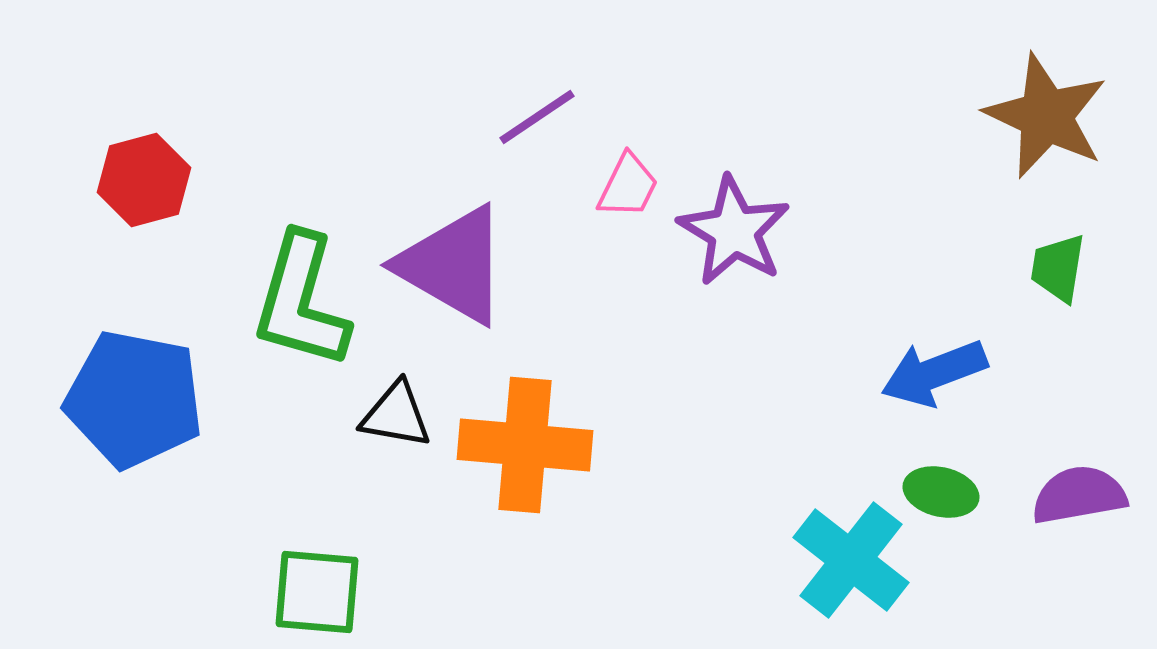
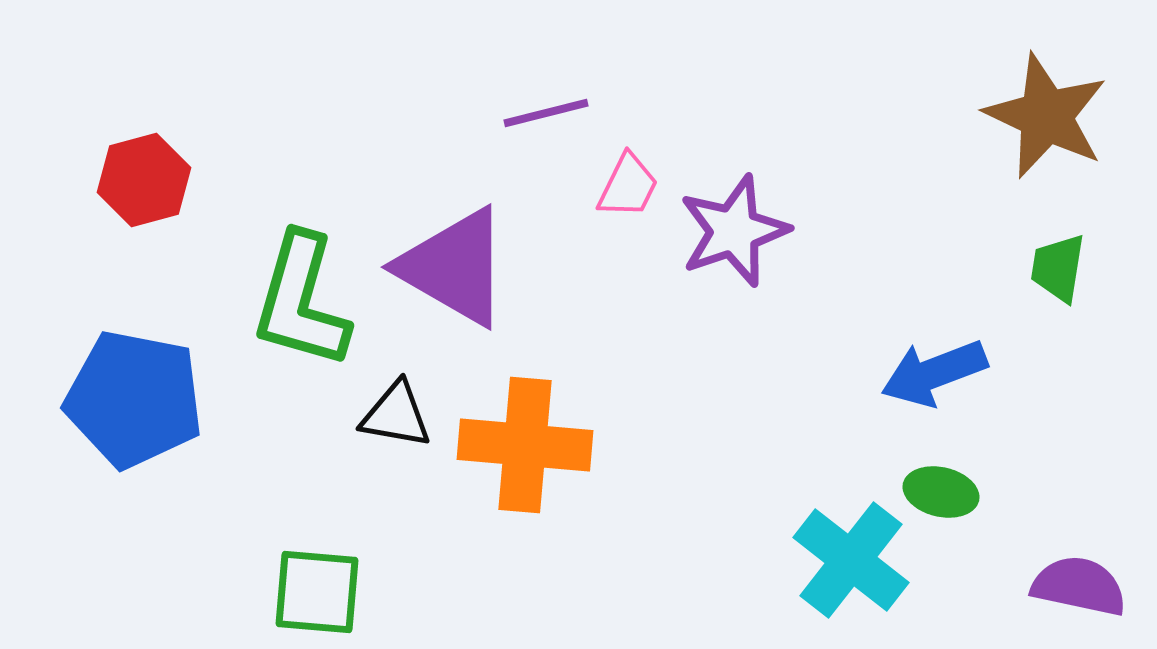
purple line: moved 9 px right, 4 px up; rotated 20 degrees clockwise
purple star: rotated 22 degrees clockwise
purple triangle: moved 1 px right, 2 px down
purple semicircle: moved 91 px down; rotated 22 degrees clockwise
